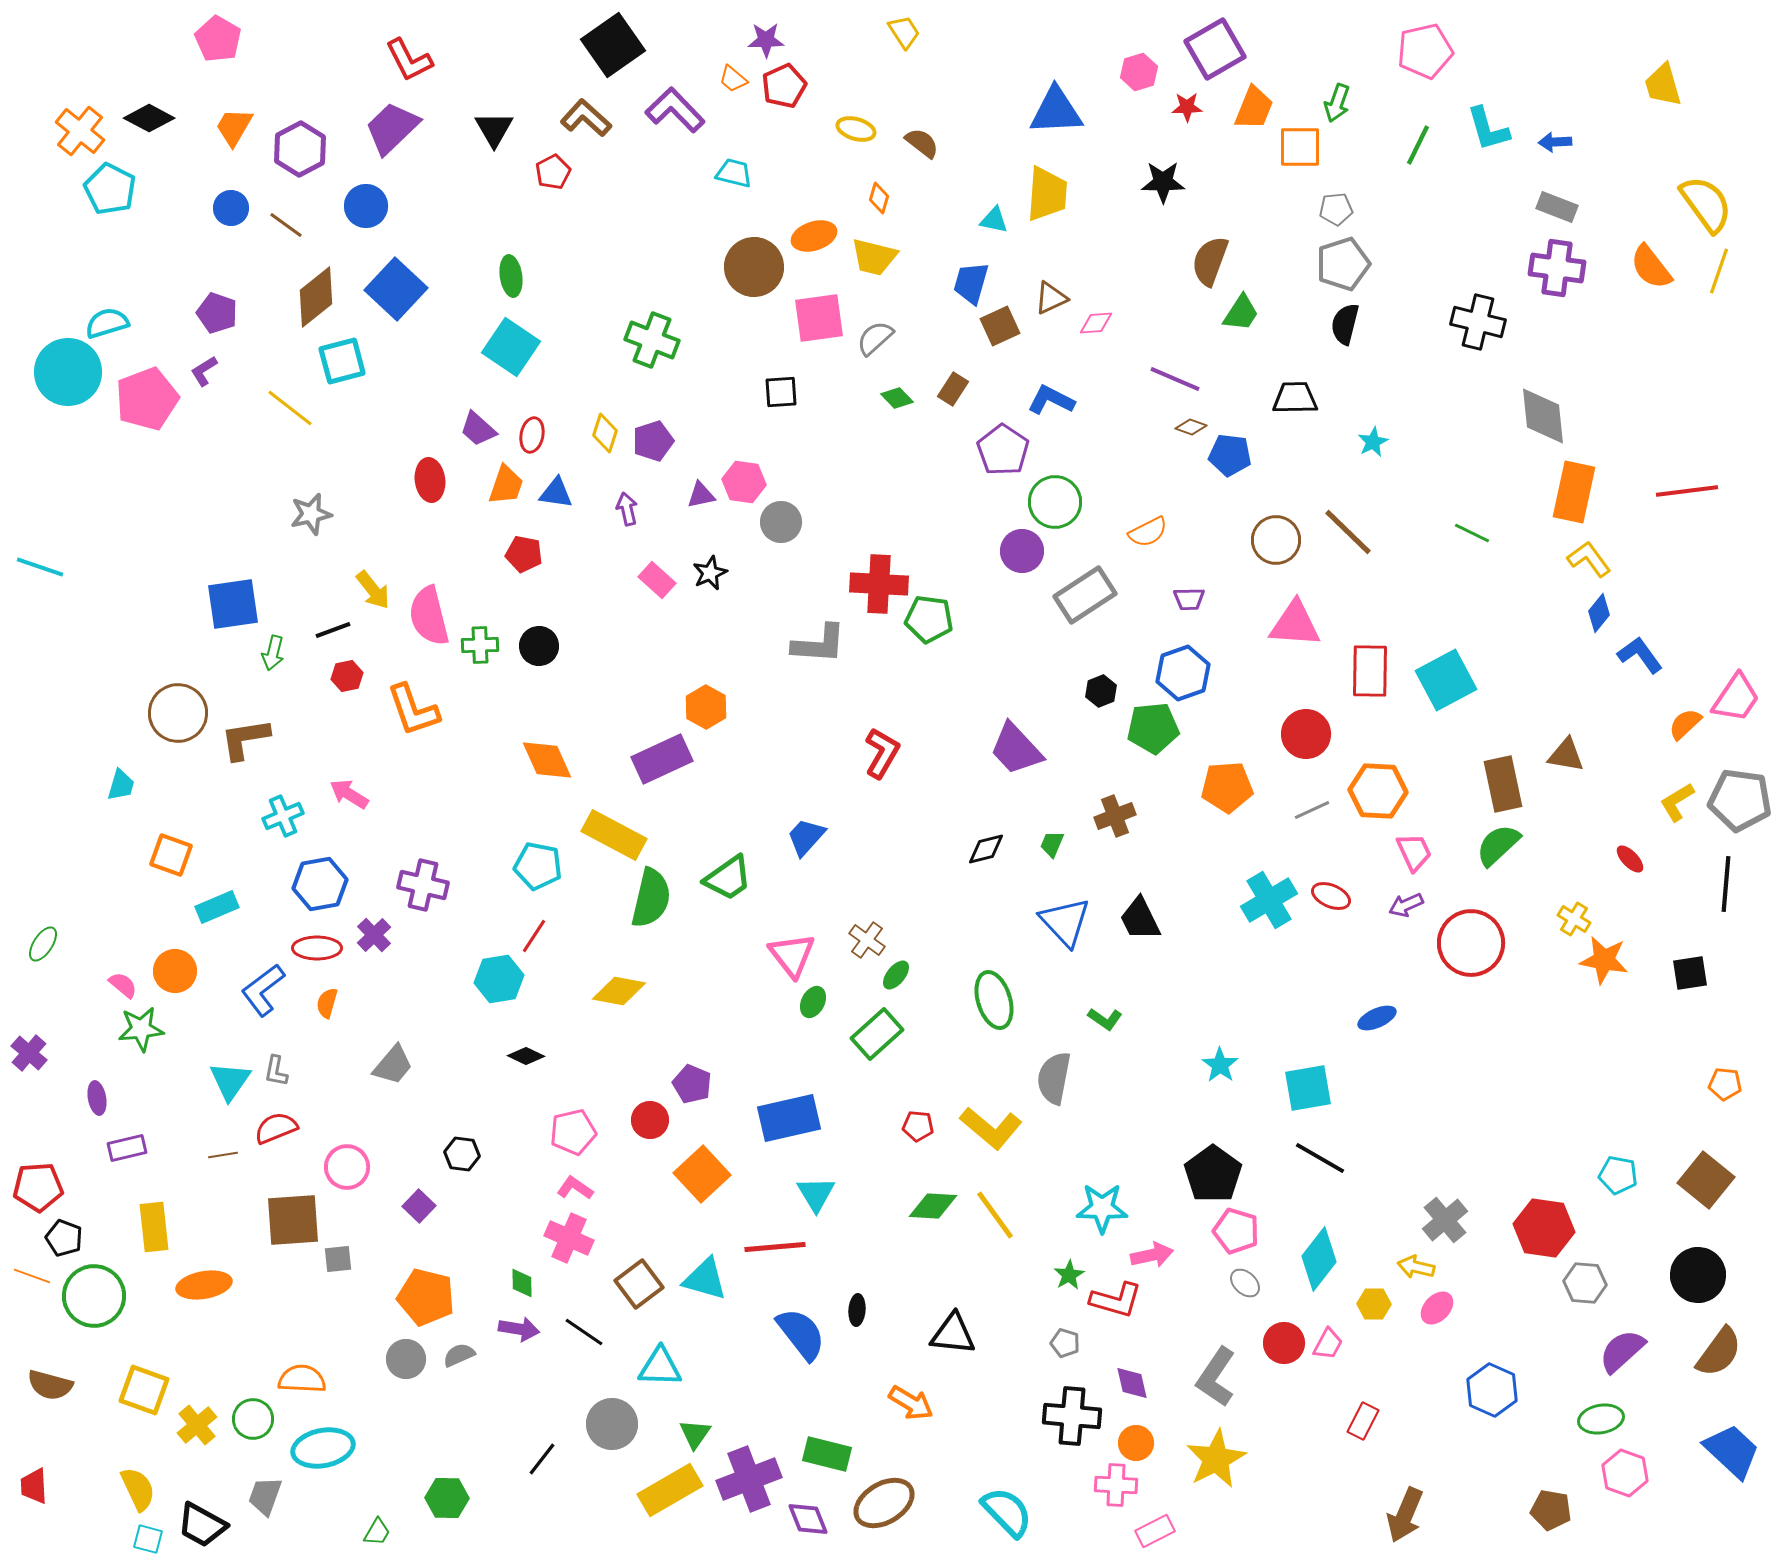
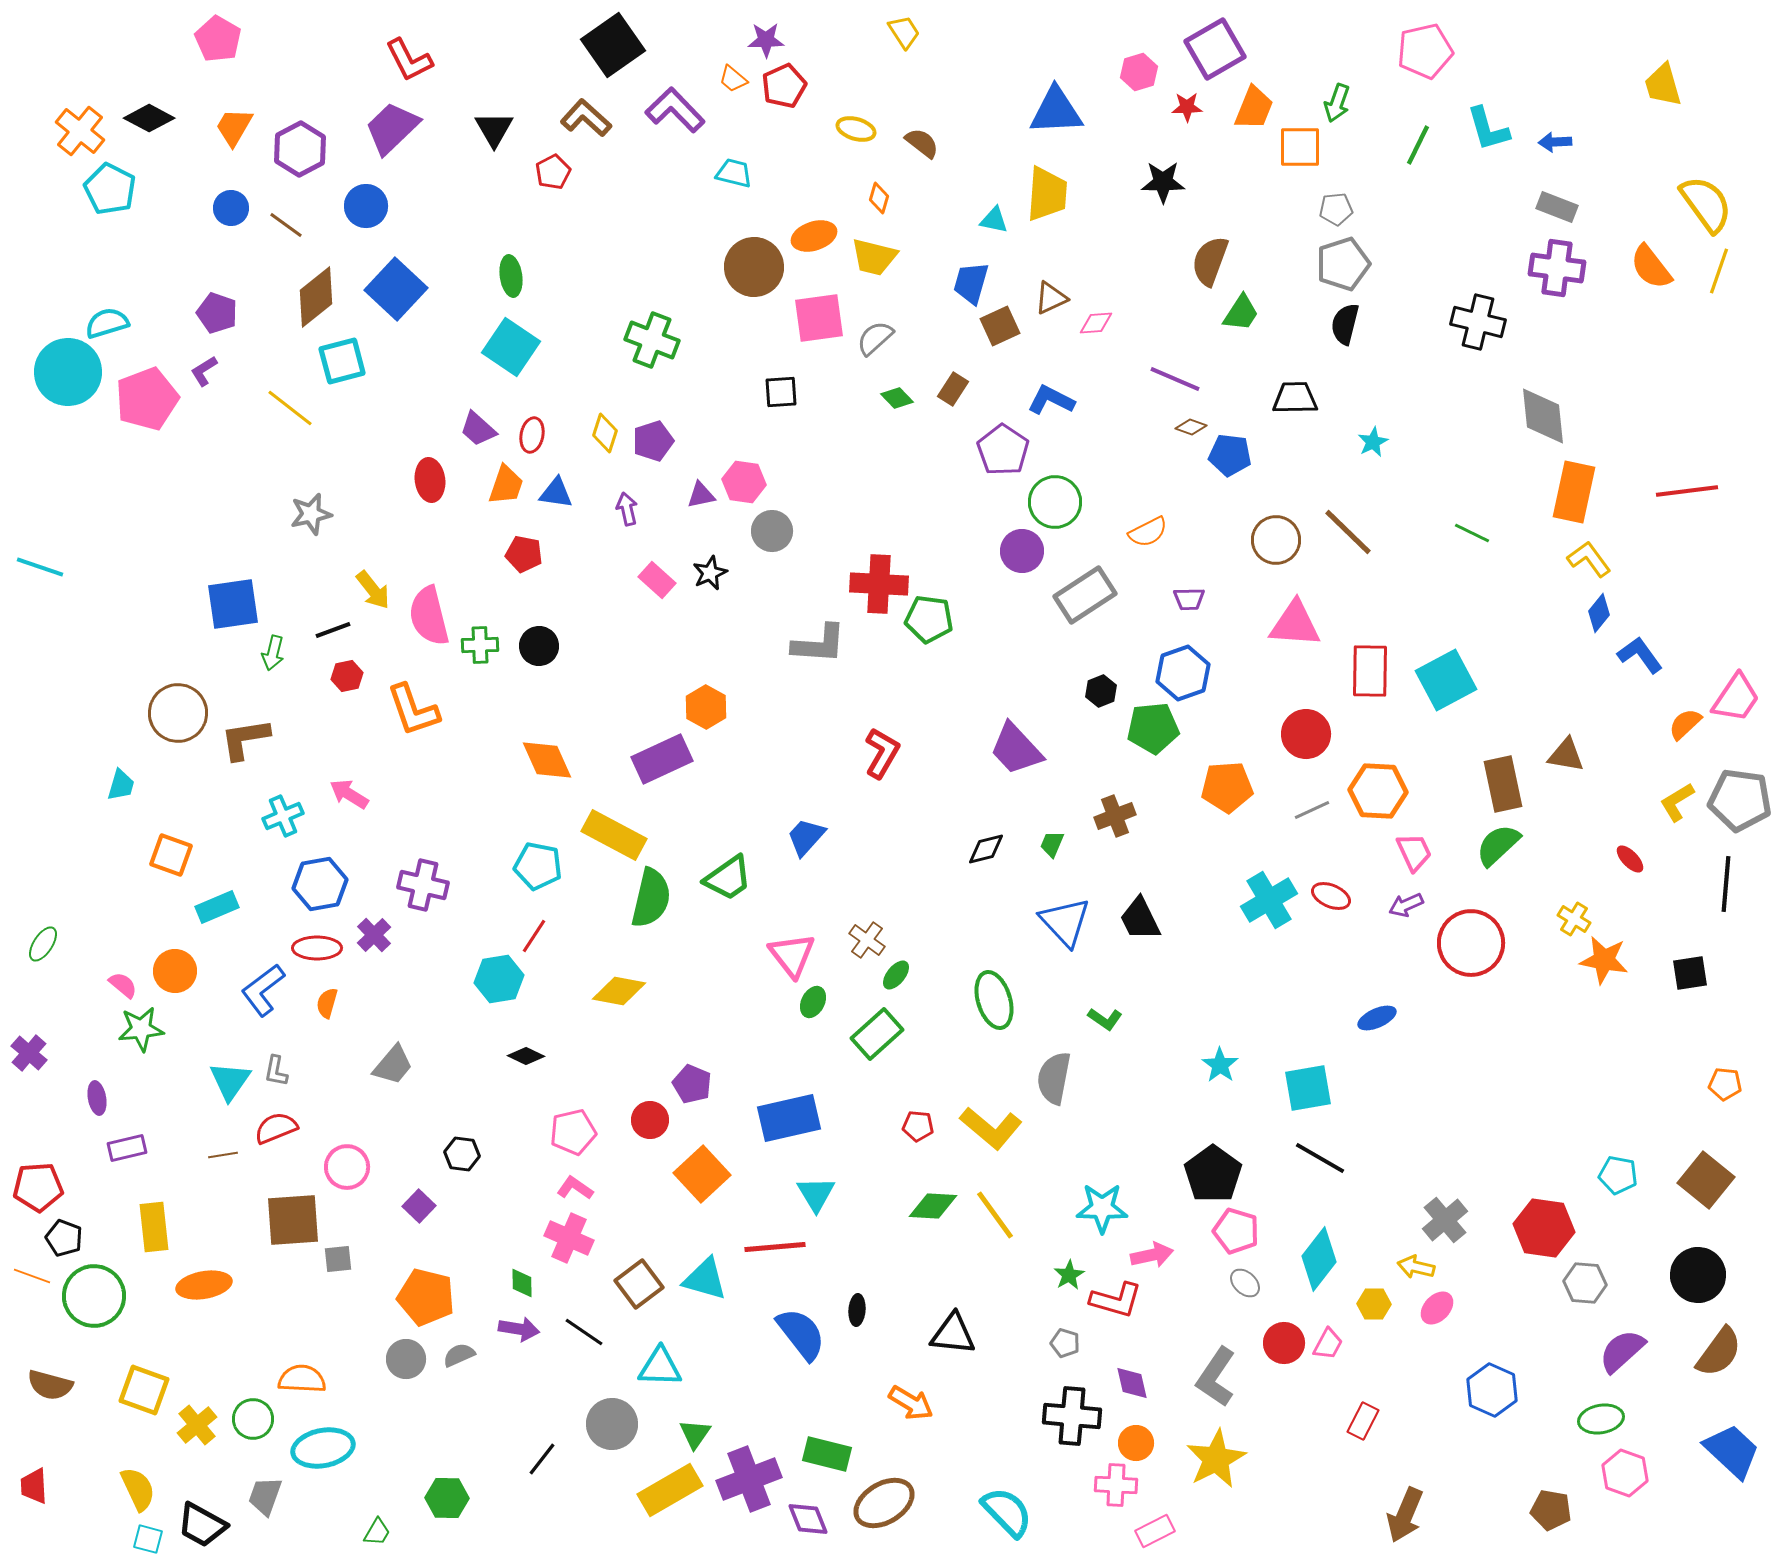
gray circle at (781, 522): moved 9 px left, 9 px down
